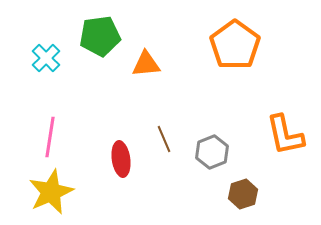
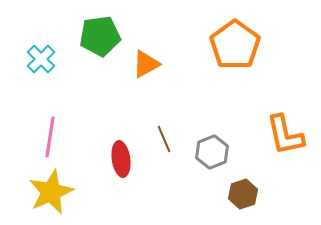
cyan cross: moved 5 px left, 1 px down
orange triangle: rotated 24 degrees counterclockwise
